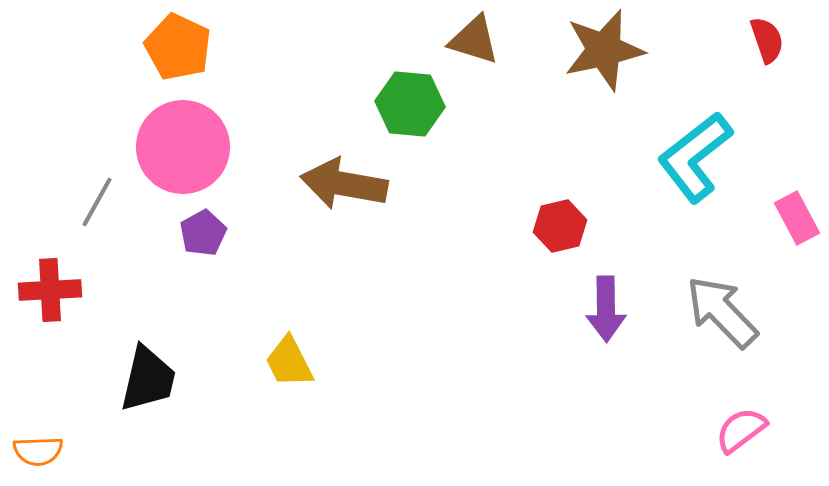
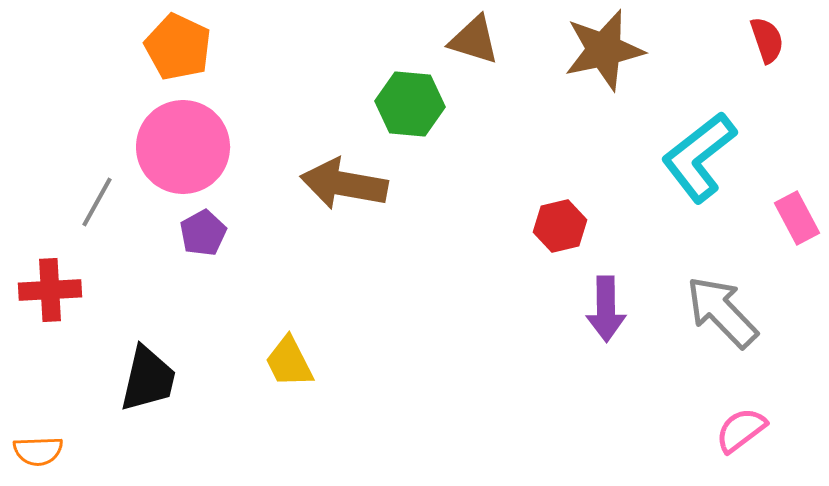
cyan L-shape: moved 4 px right
